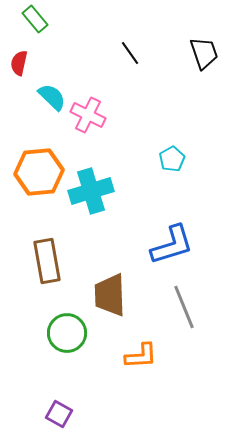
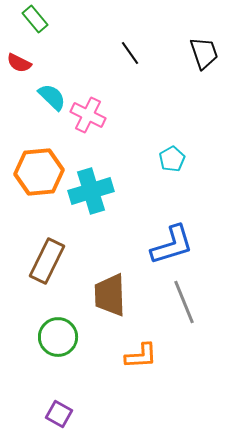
red semicircle: rotated 75 degrees counterclockwise
brown rectangle: rotated 36 degrees clockwise
gray line: moved 5 px up
green circle: moved 9 px left, 4 px down
